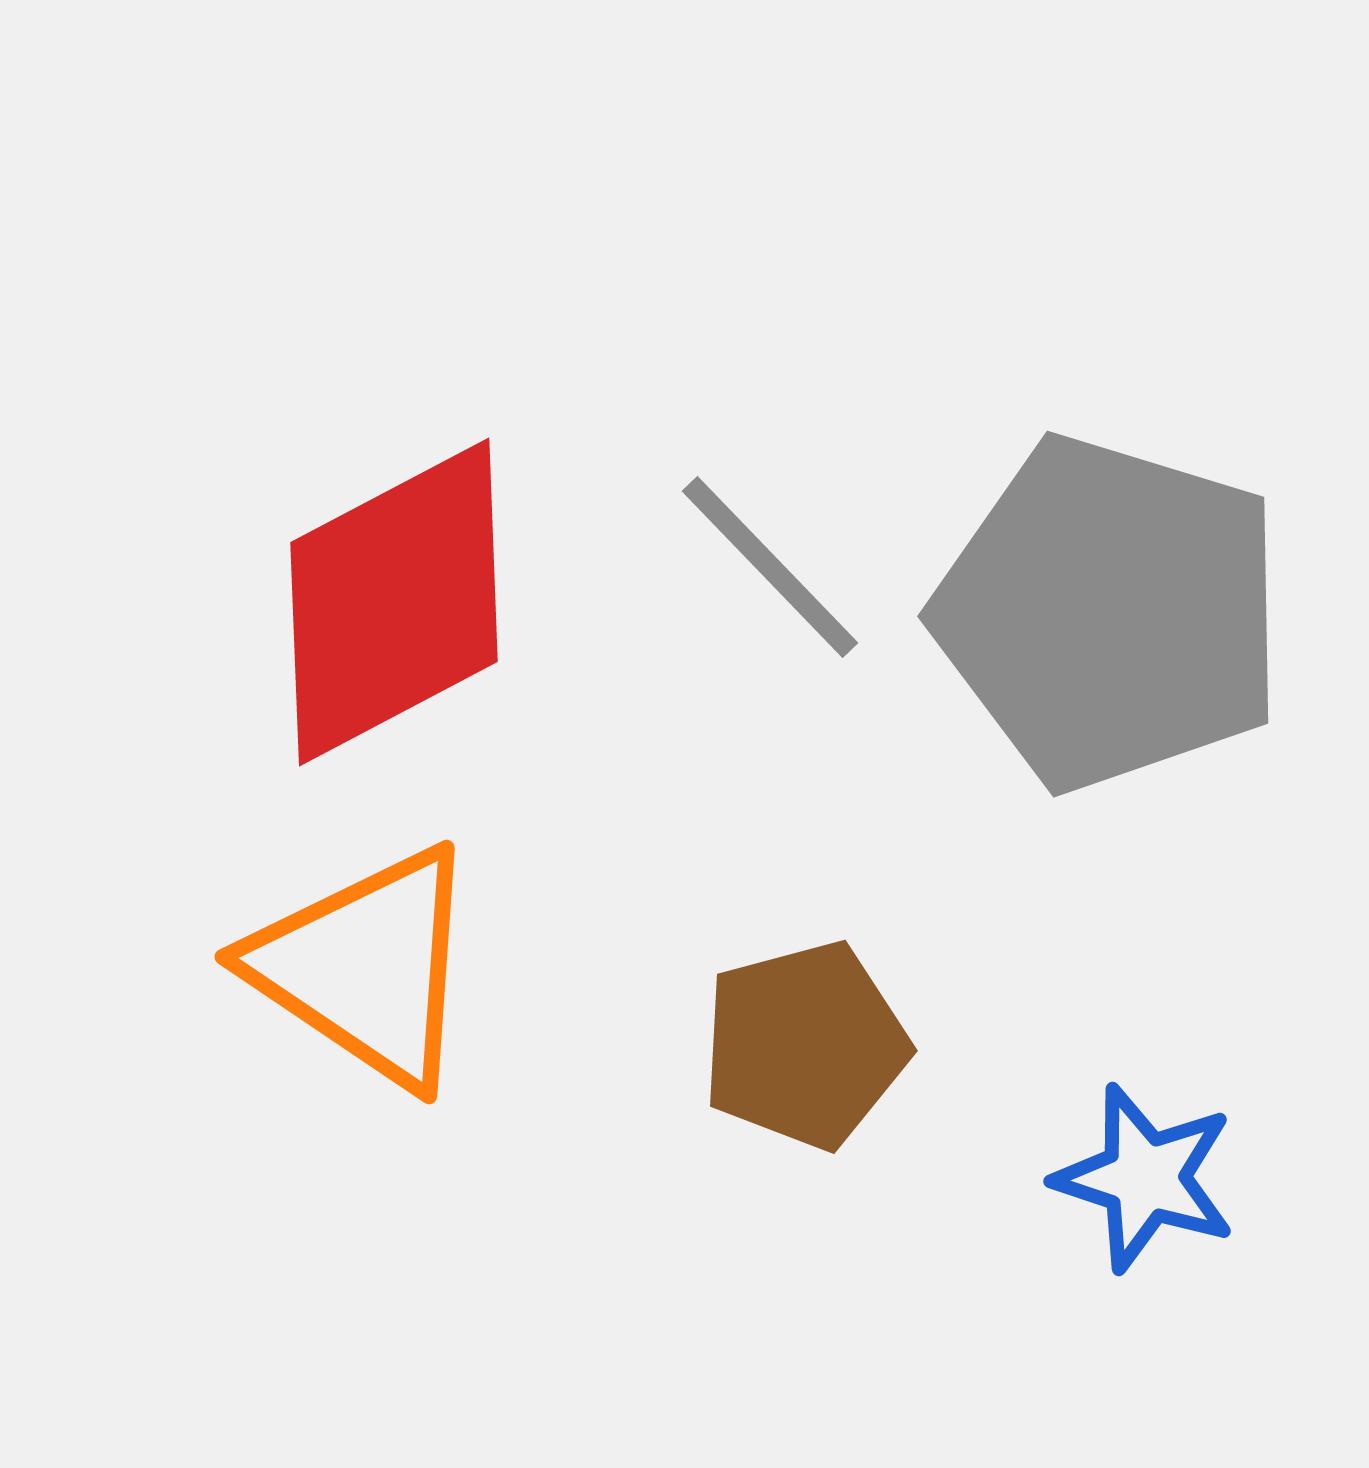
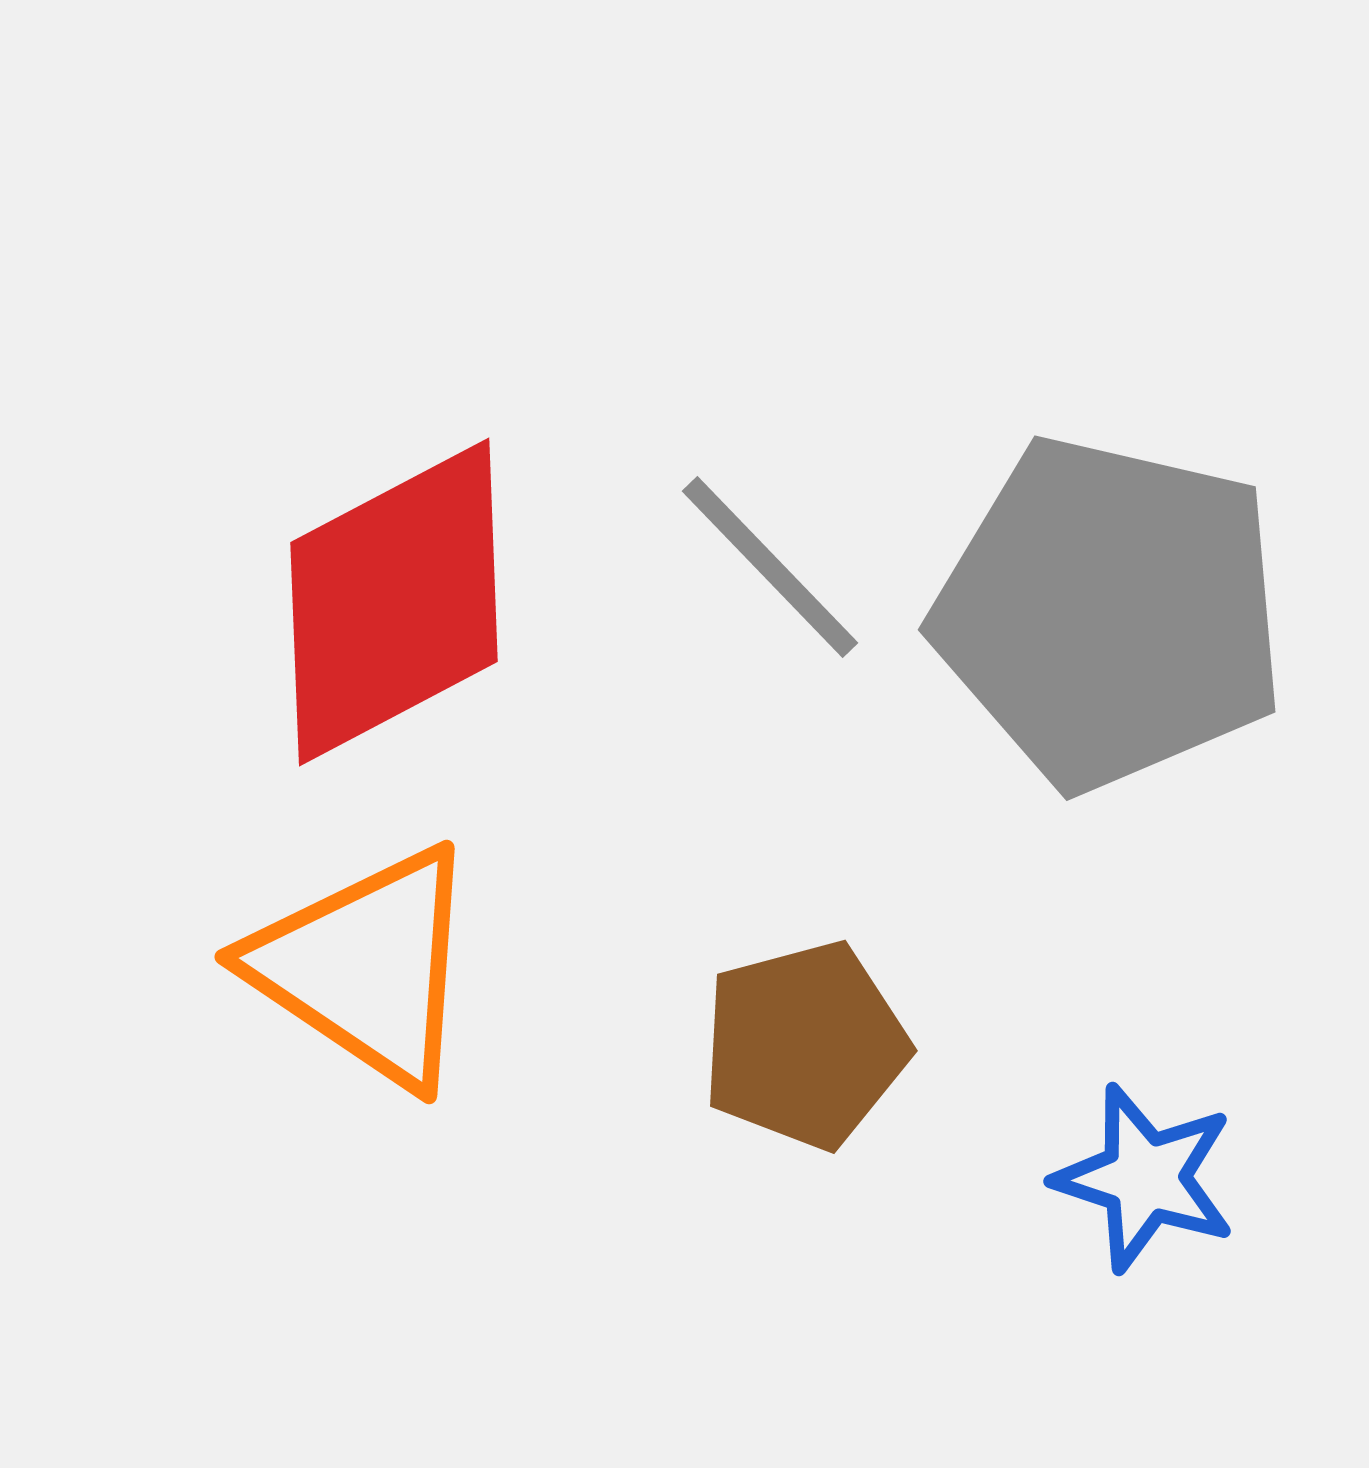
gray pentagon: rotated 4 degrees counterclockwise
